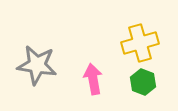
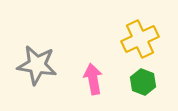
yellow cross: moved 4 px up; rotated 9 degrees counterclockwise
